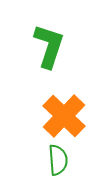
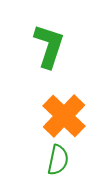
green semicircle: rotated 16 degrees clockwise
